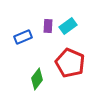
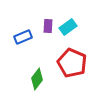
cyan rectangle: moved 1 px down
red pentagon: moved 2 px right
